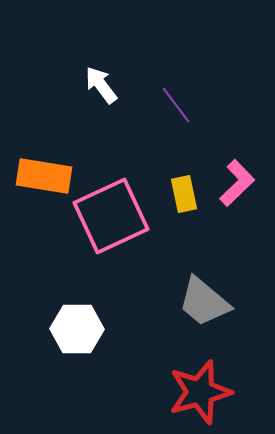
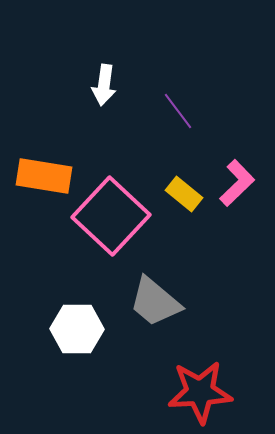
white arrow: moved 3 px right; rotated 135 degrees counterclockwise
purple line: moved 2 px right, 6 px down
yellow rectangle: rotated 39 degrees counterclockwise
pink square: rotated 22 degrees counterclockwise
gray trapezoid: moved 49 px left
red star: rotated 12 degrees clockwise
